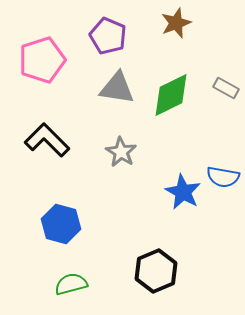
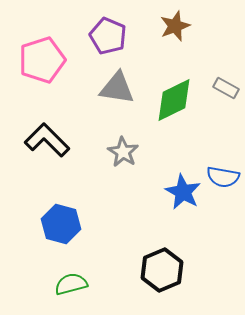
brown star: moved 1 px left, 3 px down
green diamond: moved 3 px right, 5 px down
gray star: moved 2 px right
black hexagon: moved 6 px right, 1 px up
